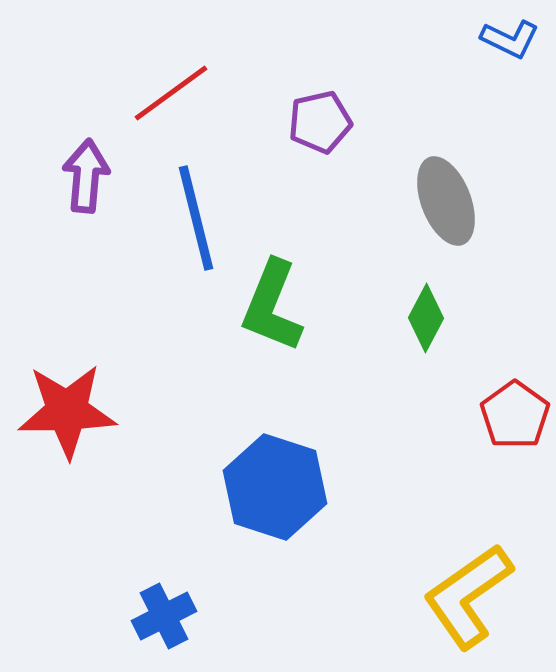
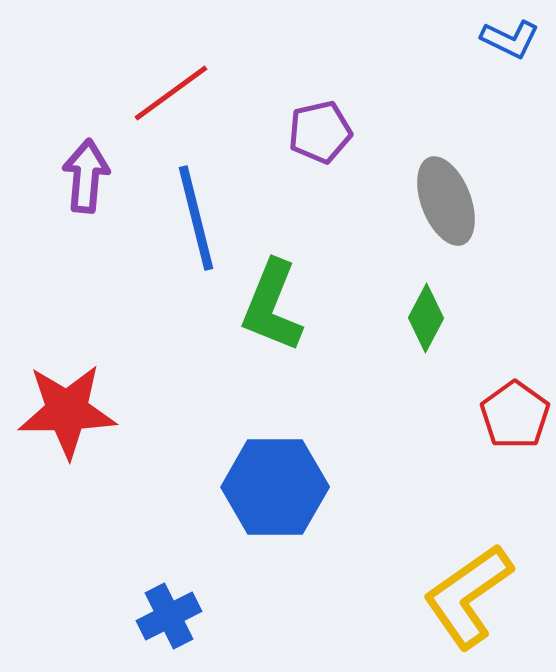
purple pentagon: moved 10 px down
blue hexagon: rotated 18 degrees counterclockwise
blue cross: moved 5 px right
